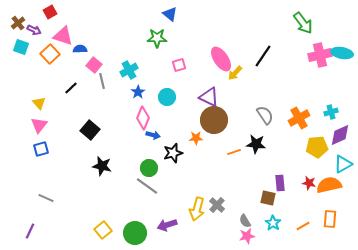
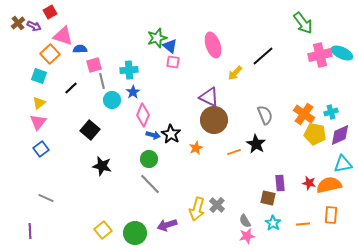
blue triangle at (170, 14): moved 32 px down
purple arrow at (34, 30): moved 4 px up
green star at (157, 38): rotated 18 degrees counterclockwise
cyan square at (21, 47): moved 18 px right, 29 px down
cyan ellipse at (342, 53): rotated 15 degrees clockwise
black line at (263, 56): rotated 15 degrees clockwise
pink ellipse at (221, 59): moved 8 px left, 14 px up; rotated 15 degrees clockwise
pink square at (94, 65): rotated 35 degrees clockwise
pink square at (179, 65): moved 6 px left, 3 px up; rotated 24 degrees clockwise
cyan cross at (129, 70): rotated 24 degrees clockwise
blue star at (138, 92): moved 5 px left
cyan circle at (167, 97): moved 55 px left, 3 px down
yellow triangle at (39, 103): rotated 32 degrees clockwise
gray semicircle at (265, 115): rotated 12 degrees clockwise
pink diamond at (143, 118): moved 3 px up
orange cross at (299, 118): moved 5 px right, 4 px up; rotated 25 degrees counterclockwise
pink triangle at (39, 125): moved 1 px left, 3 px up
orange star at (196, 138): moved 10 px down; rotated 24 degrees counterclockwise
black star at (256, 144): rotated 24 degrees clockwise
yellow pentagon at (317, 147): moved 2 px left, 13 px up; rotated 15 degrees clockwise
blue square at (41, 149): rotated 21 degrees counterclockwise
black star at (173, 153): moved 2 px left, 19 px up; rotated 24 degrees counterclockwise
cyan triangle at (343, 164): rotated 18 degrees clockwise
green circle at (149, 168): moved 9 px up
gray line at (147, 186): moved 3 px right, 2 px up; rotated 10 degrees clockwise
orange rectangle at (330, 219): moved 1 px right, 4 px up
orange line at (303, 226): moved 2 px up; rotated 24 degrees clockwise
purple line at (30, 231): rotated 28 degrees counterclockwise
